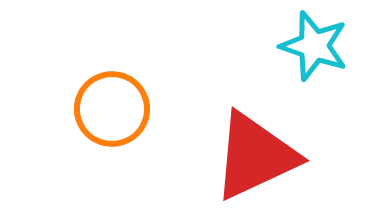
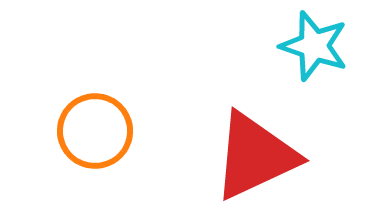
orange circle: moved 17 px left, 22 px down
